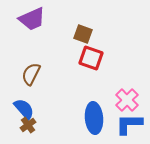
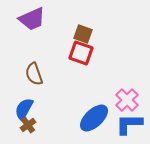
red square: moved 10 px left, 5 px up
brown semicircle: moved 3 px right; rotated 45 degrees counterclockwise
blue semicircle: rotated 110 degrees counterclockwise
blue ellipse: rotated 52 degrees clockwise
